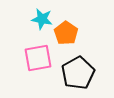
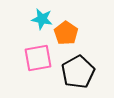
black pentagon: moved 1 px up
